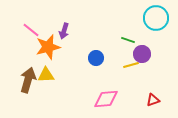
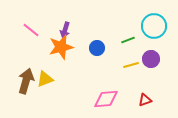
cyan circle: moved 2 px left, 8 px down
purple arrow: moved 1 px right, 1 px up
green line: rotated 40 degrees counterclockwise
orange star: moved 13 px right
purple circle: moved 9 px right, 5 px down
blue circle: moved 1 px right, 10 px up
yellow triangle: moved 1 px left, 4 px down; rotated 18 degrees counterclockwise
brown arrow: moved 2 px left, 1 px down
red triangle: moved 8 px left
